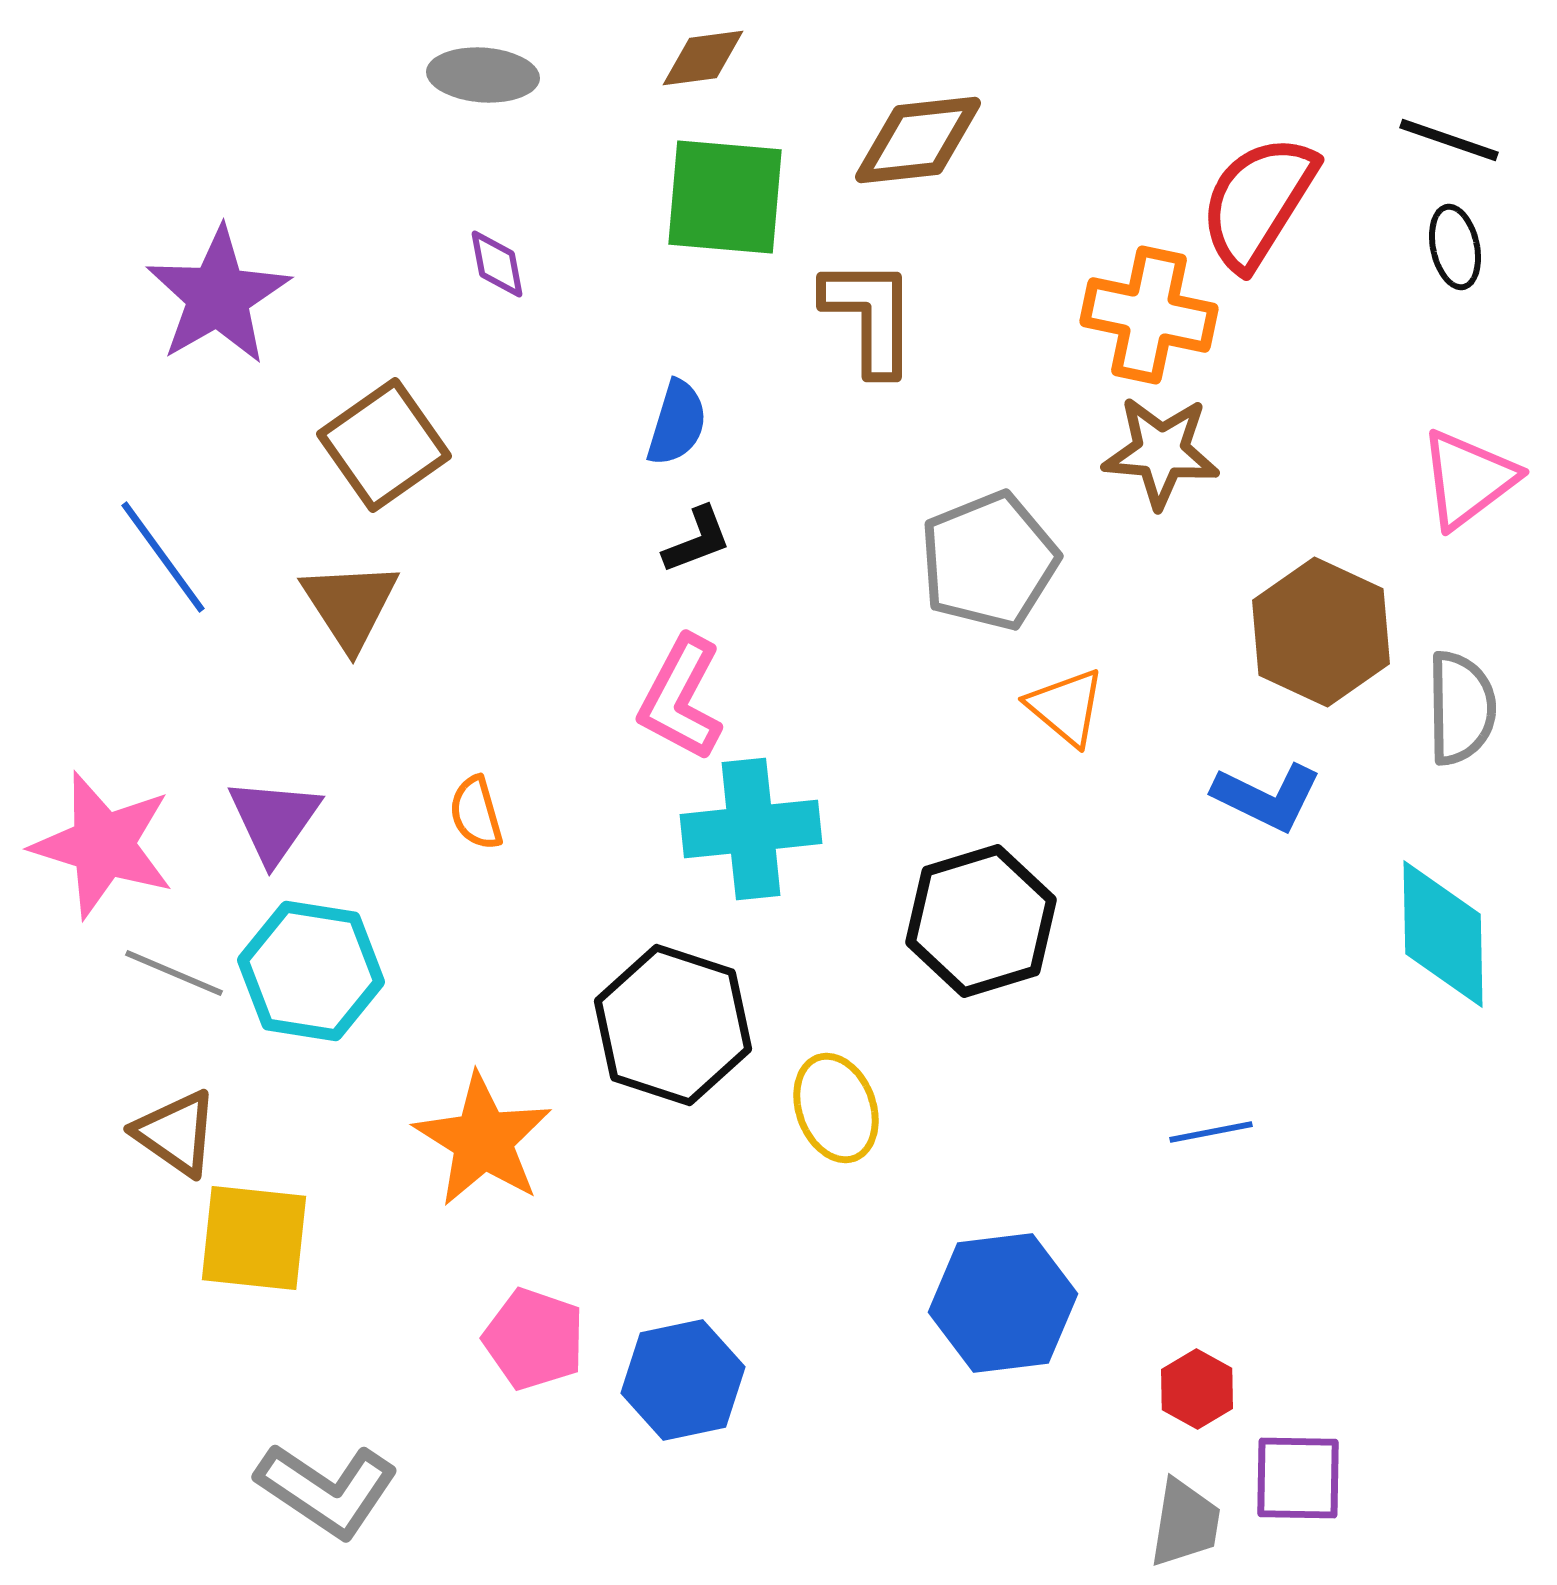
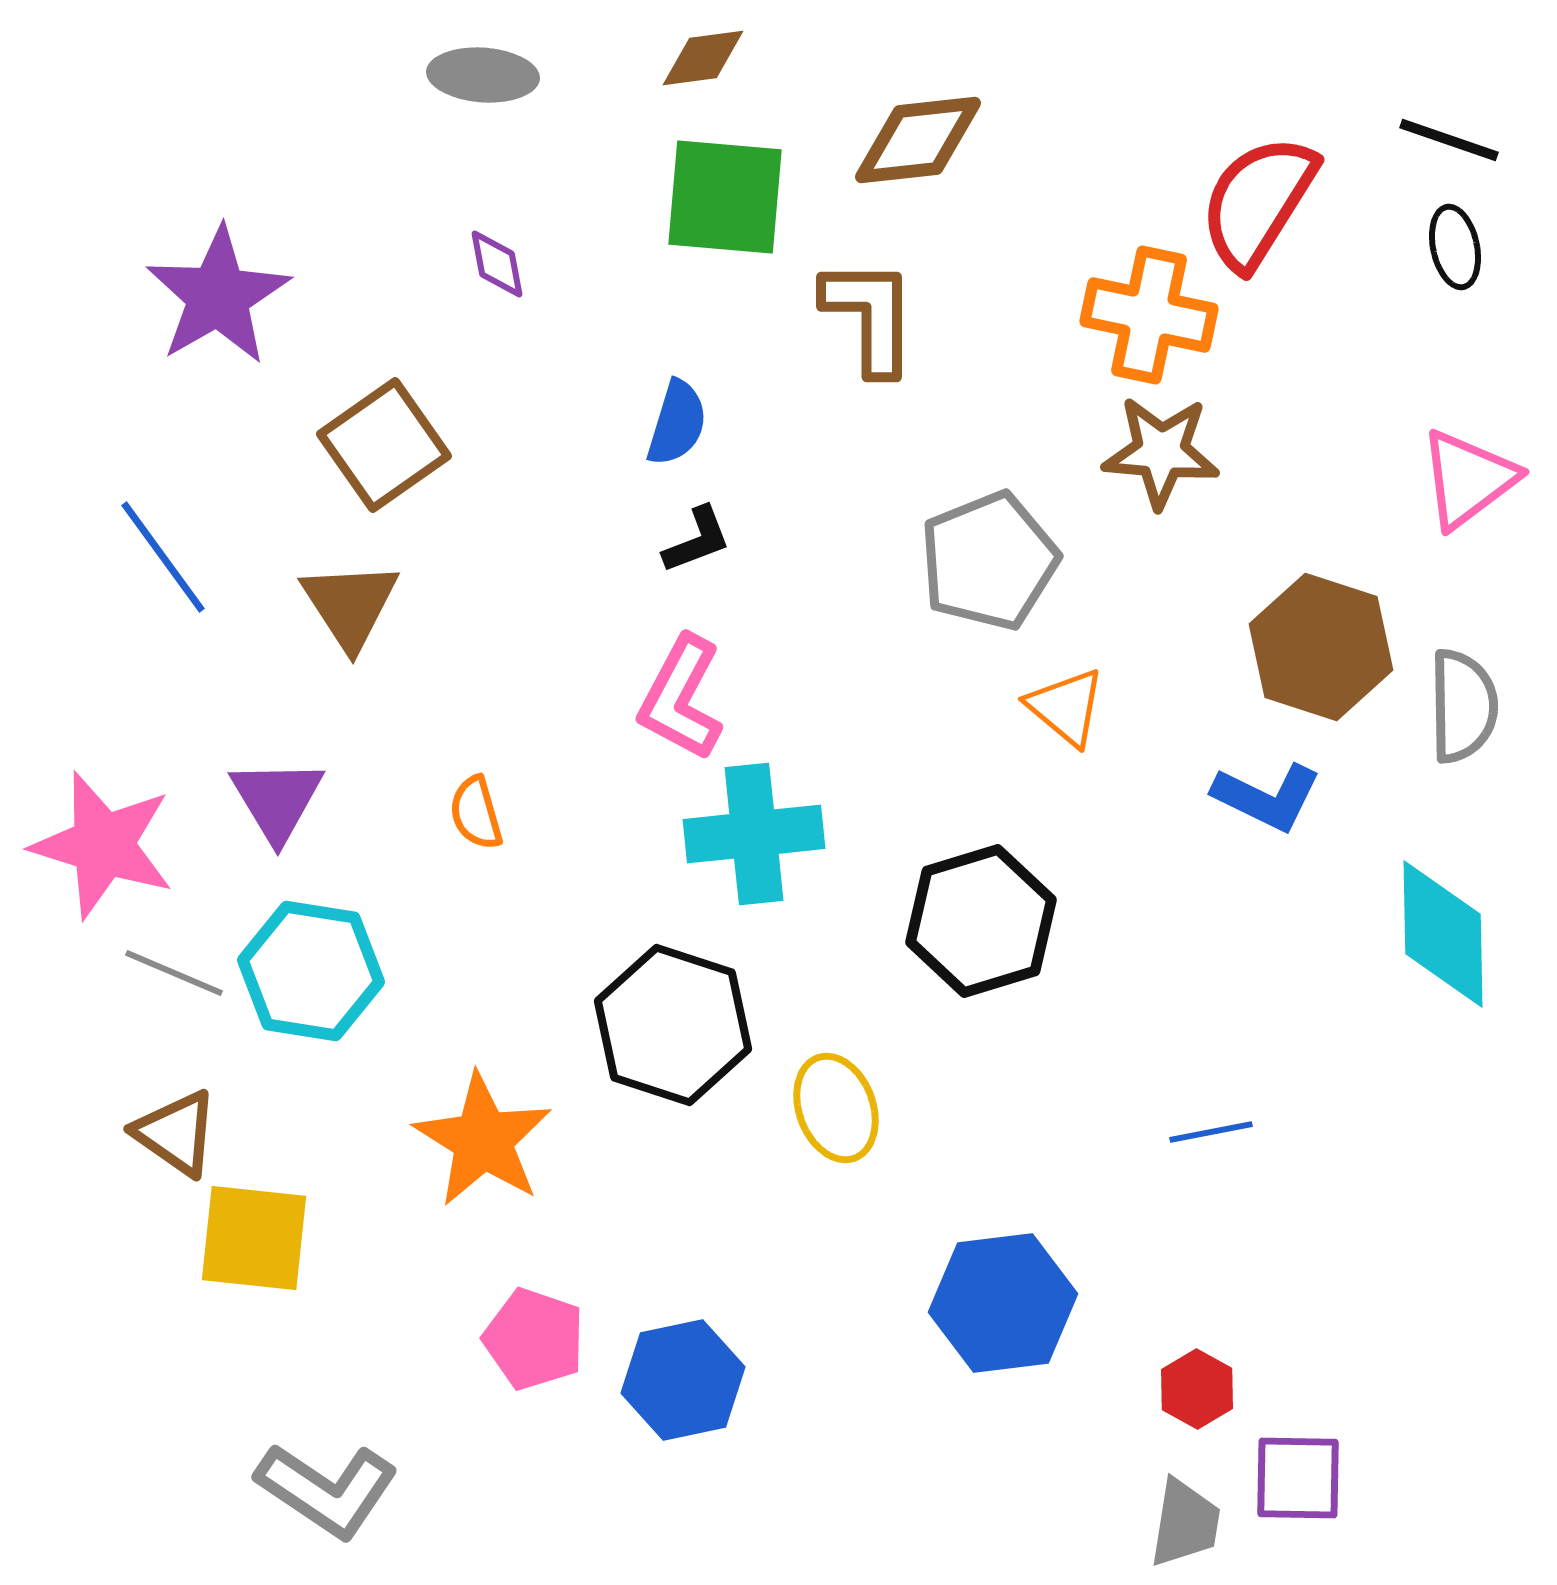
brown hexagon at (1321, 632): moved 15 px down; rotated 7 degrees counterclockwise
gray semicircle at (1461, 708): moved 2 px right, 2 px up
purple triangle at (274, 820): moved 3 px right, 20 px up; rotated 6 degrees counterclockwise
cyan cross at (751, 829): moved 3 px right, 5 px down
